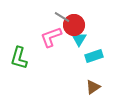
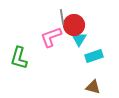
gray line: rotated 49 degrees clockwise
brown triangle: rotated 49 degrees clockwise
